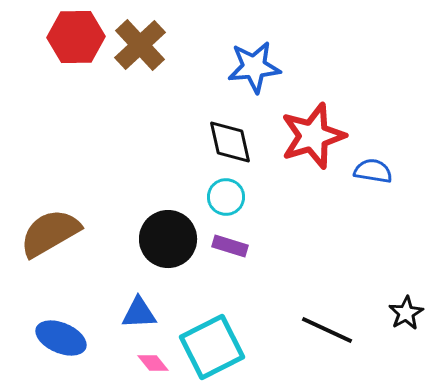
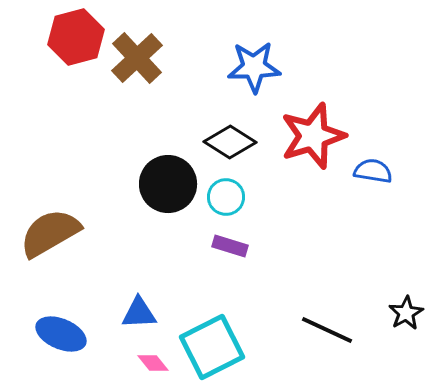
red hexagon: rotated 14 degrees counterclockwise
brown cross: moved 3 px left, 13 px down
blue star: rotated 4 degrees clockwise
black diamond: rotated 45 degrees counterclockwise
black circle: moved 55 px up
blue ellipse: moved 4 px up
